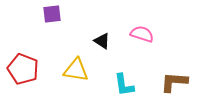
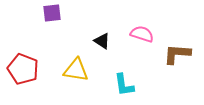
purple square: moved 1 px up
brown L-shape: moved 3 px right, 28 px up
